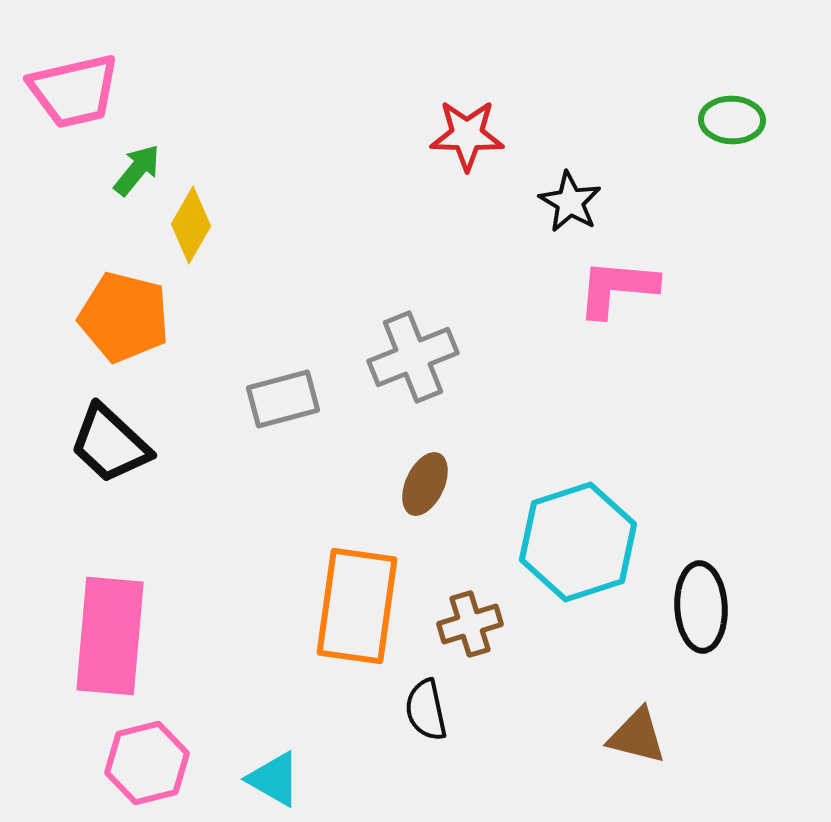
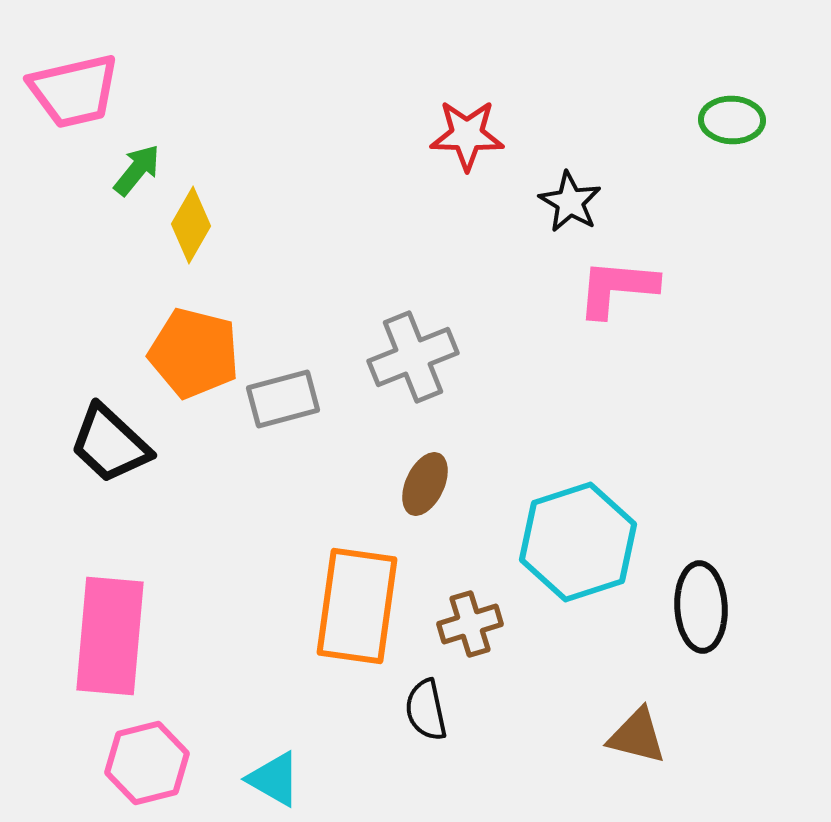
orange pentagon: moved 70 px right, 36 px down
